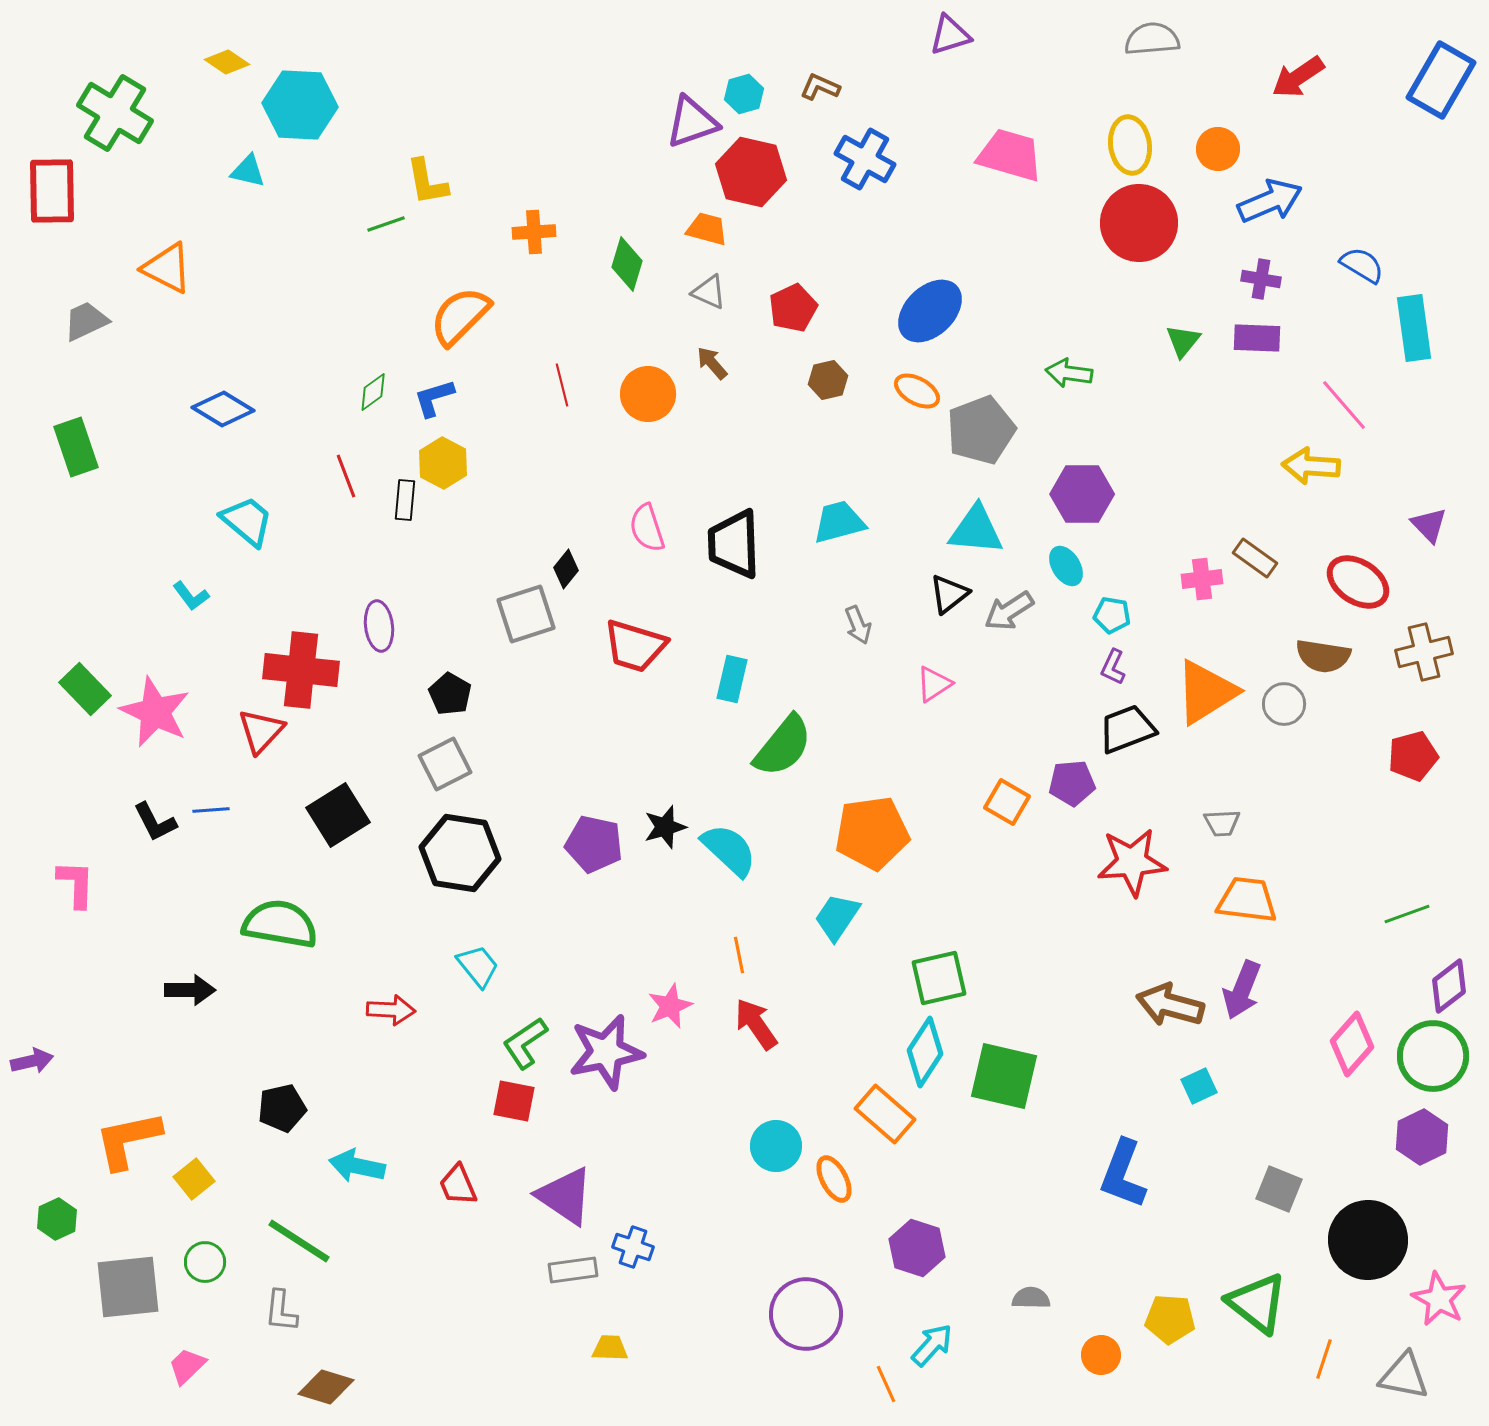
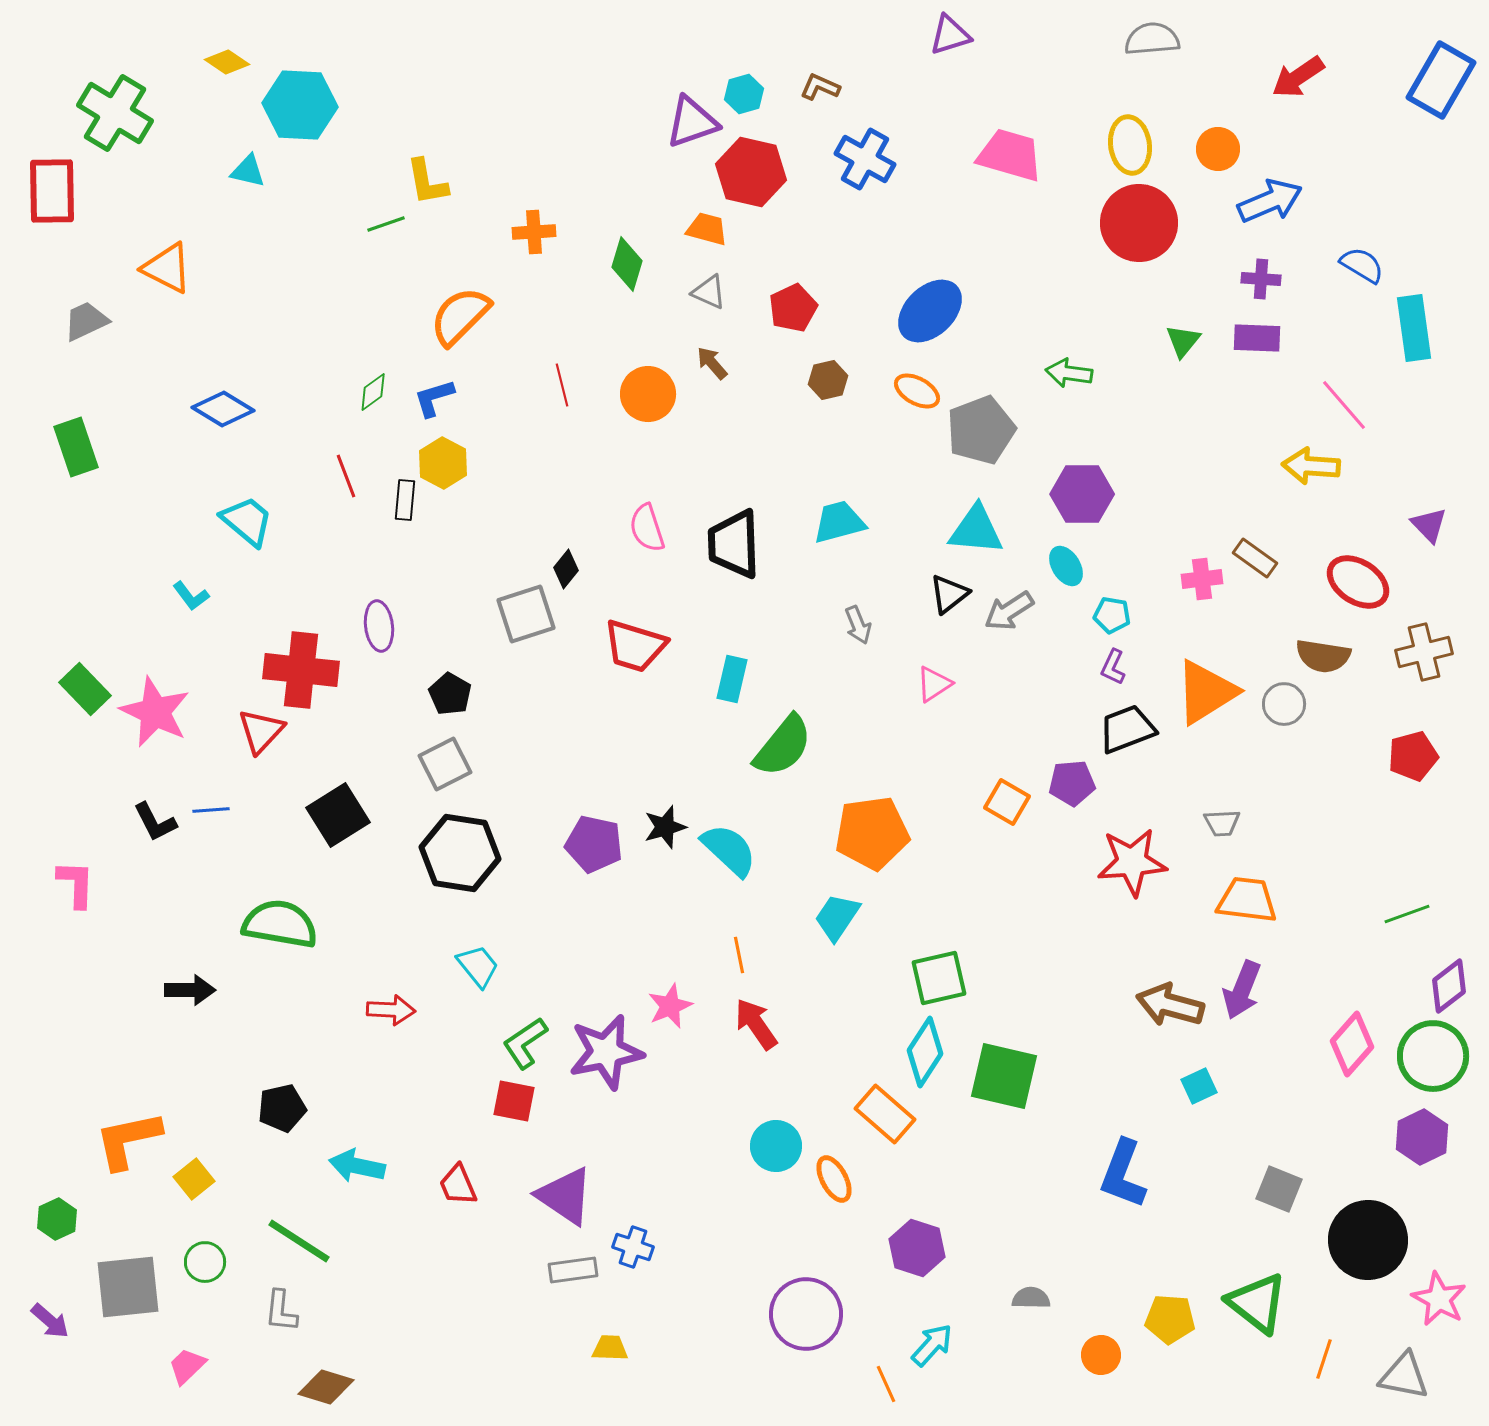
purple cross at (1261, 279): rotated 6 degrees counterclockwise
purple arrow at (32, 1061): moved 18 px right, 260 px down; rotated 54 degrees clockwise
